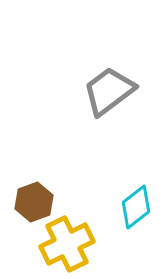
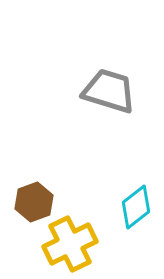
gray trapezoid: rotated 54 degrees clockwise
yellow cross: moved 3 px right
